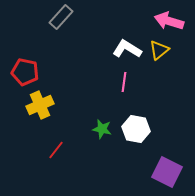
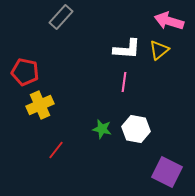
white L-shape: rotated 152 degrees clockwise
